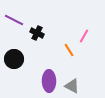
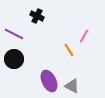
purple line: moved 14 px down
black cross: moved 17 px up
purple ellipse: rotated 25 degrees counterclockwise
